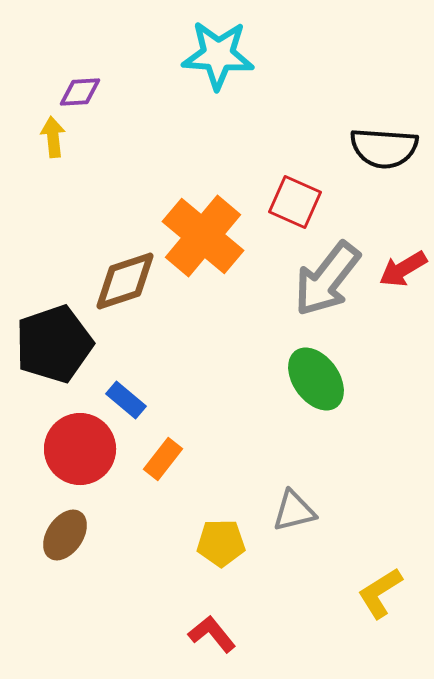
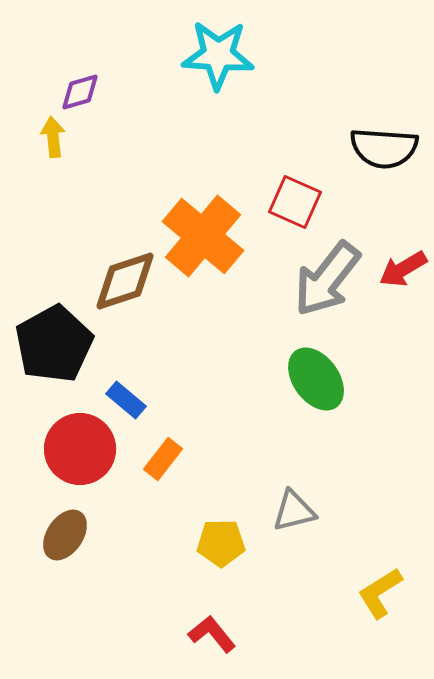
purple diamond: rotated 12 degrees counterclockwise
black pentagon: rotated 10 degrees counterclockwise
